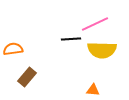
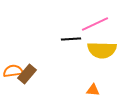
orange semicircle: moved 22 px down
brown rectangle: moved 3 px up
